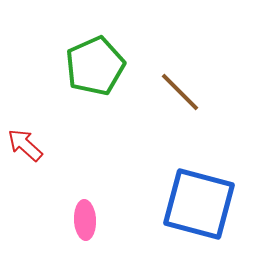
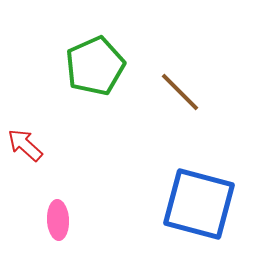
pink ellipse: moved 27 px left
